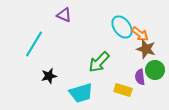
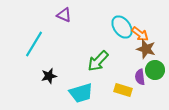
green arrow: moved 1 px left, 1 px up
